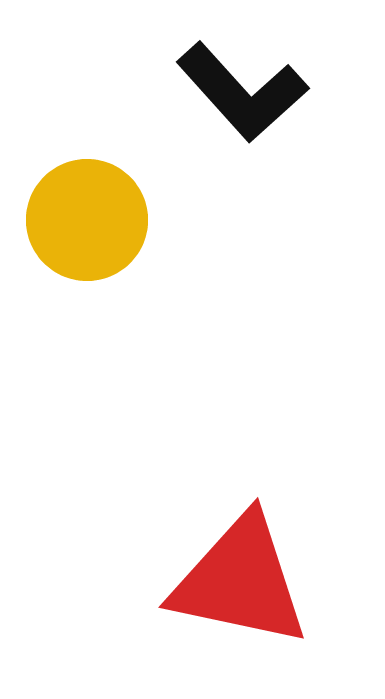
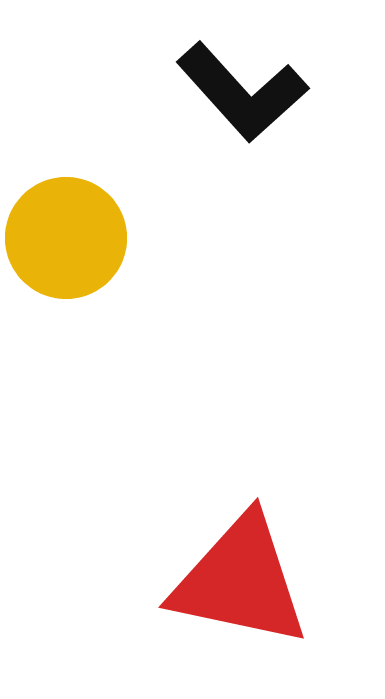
yellow circle: moved 21 px left, 18 px down
